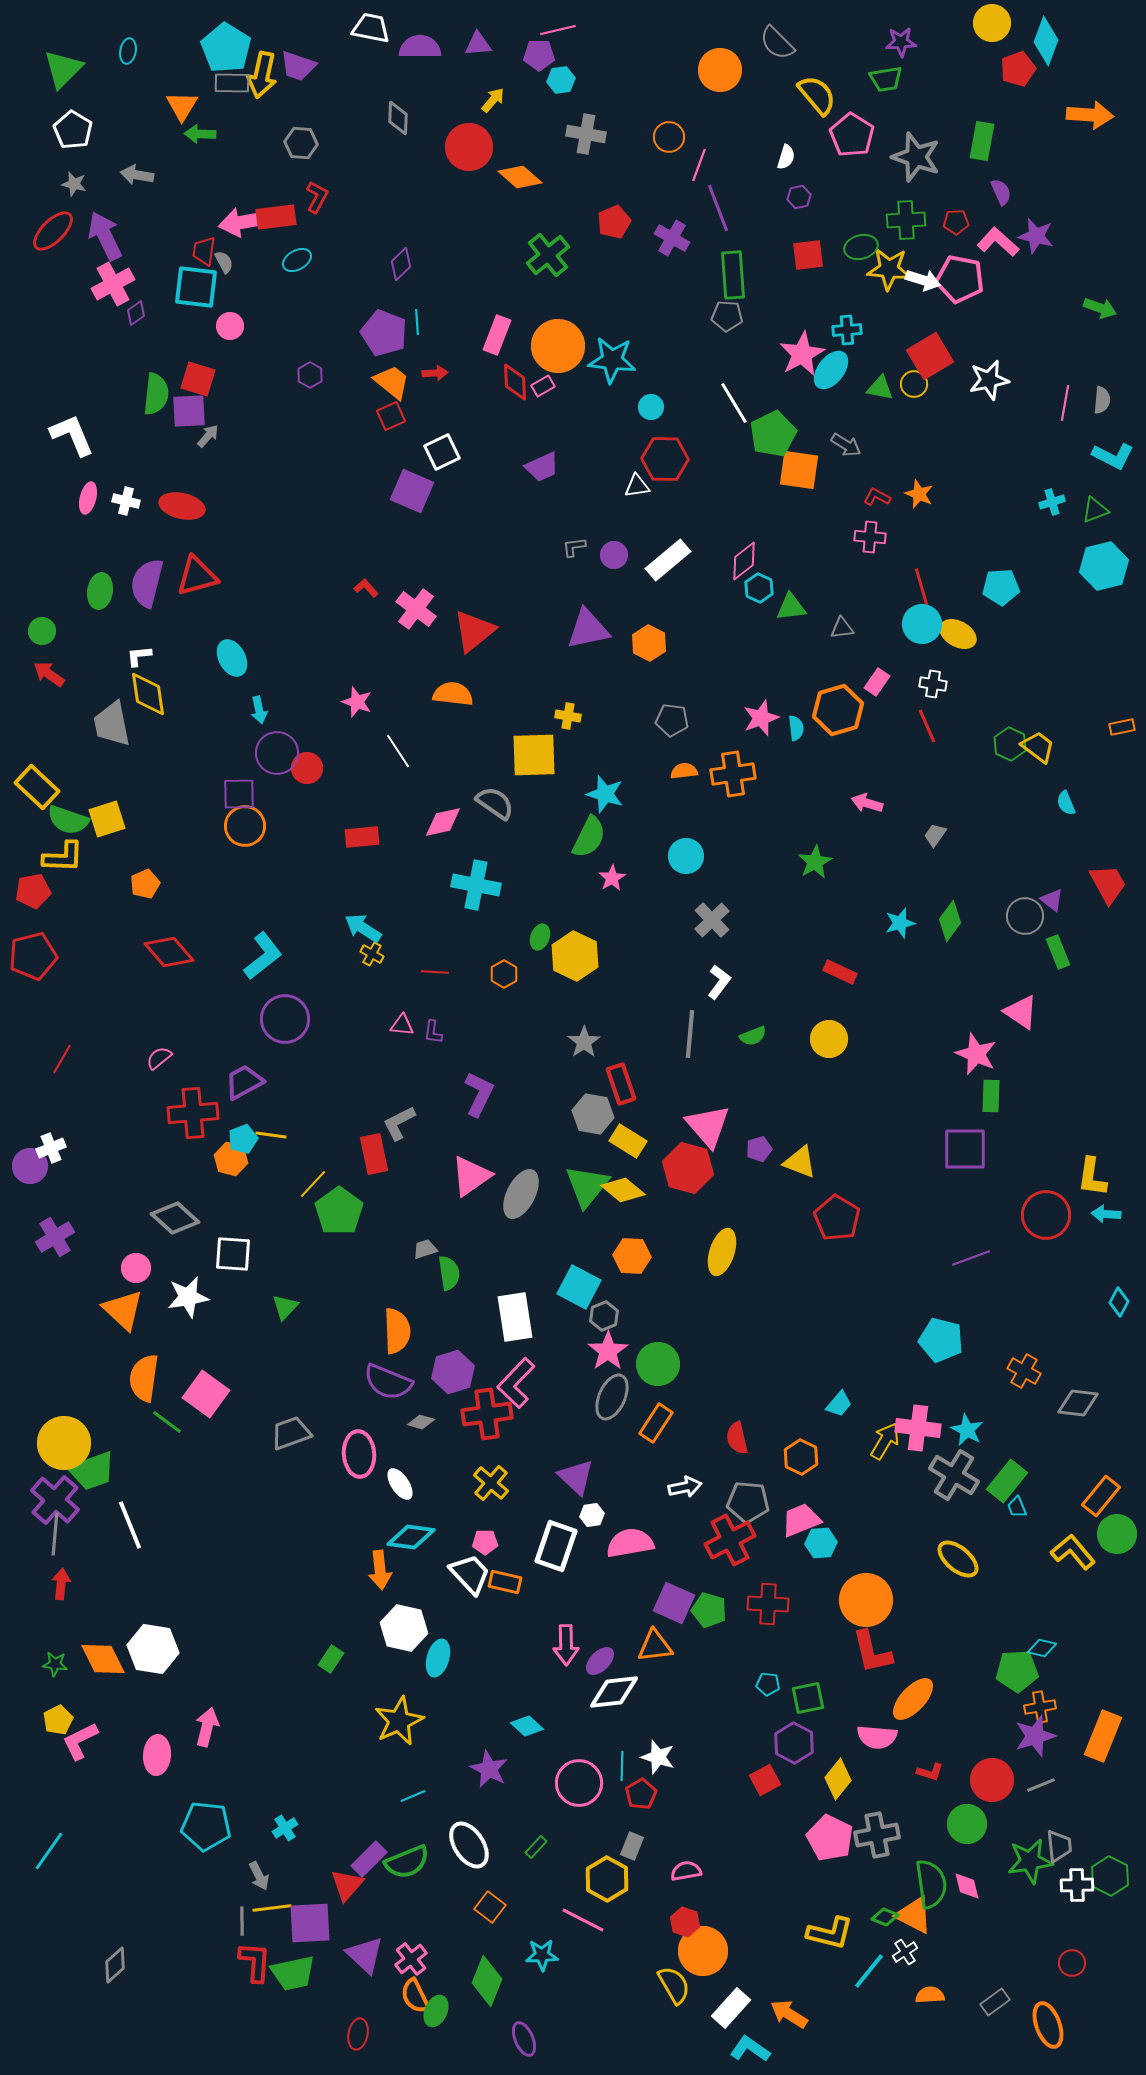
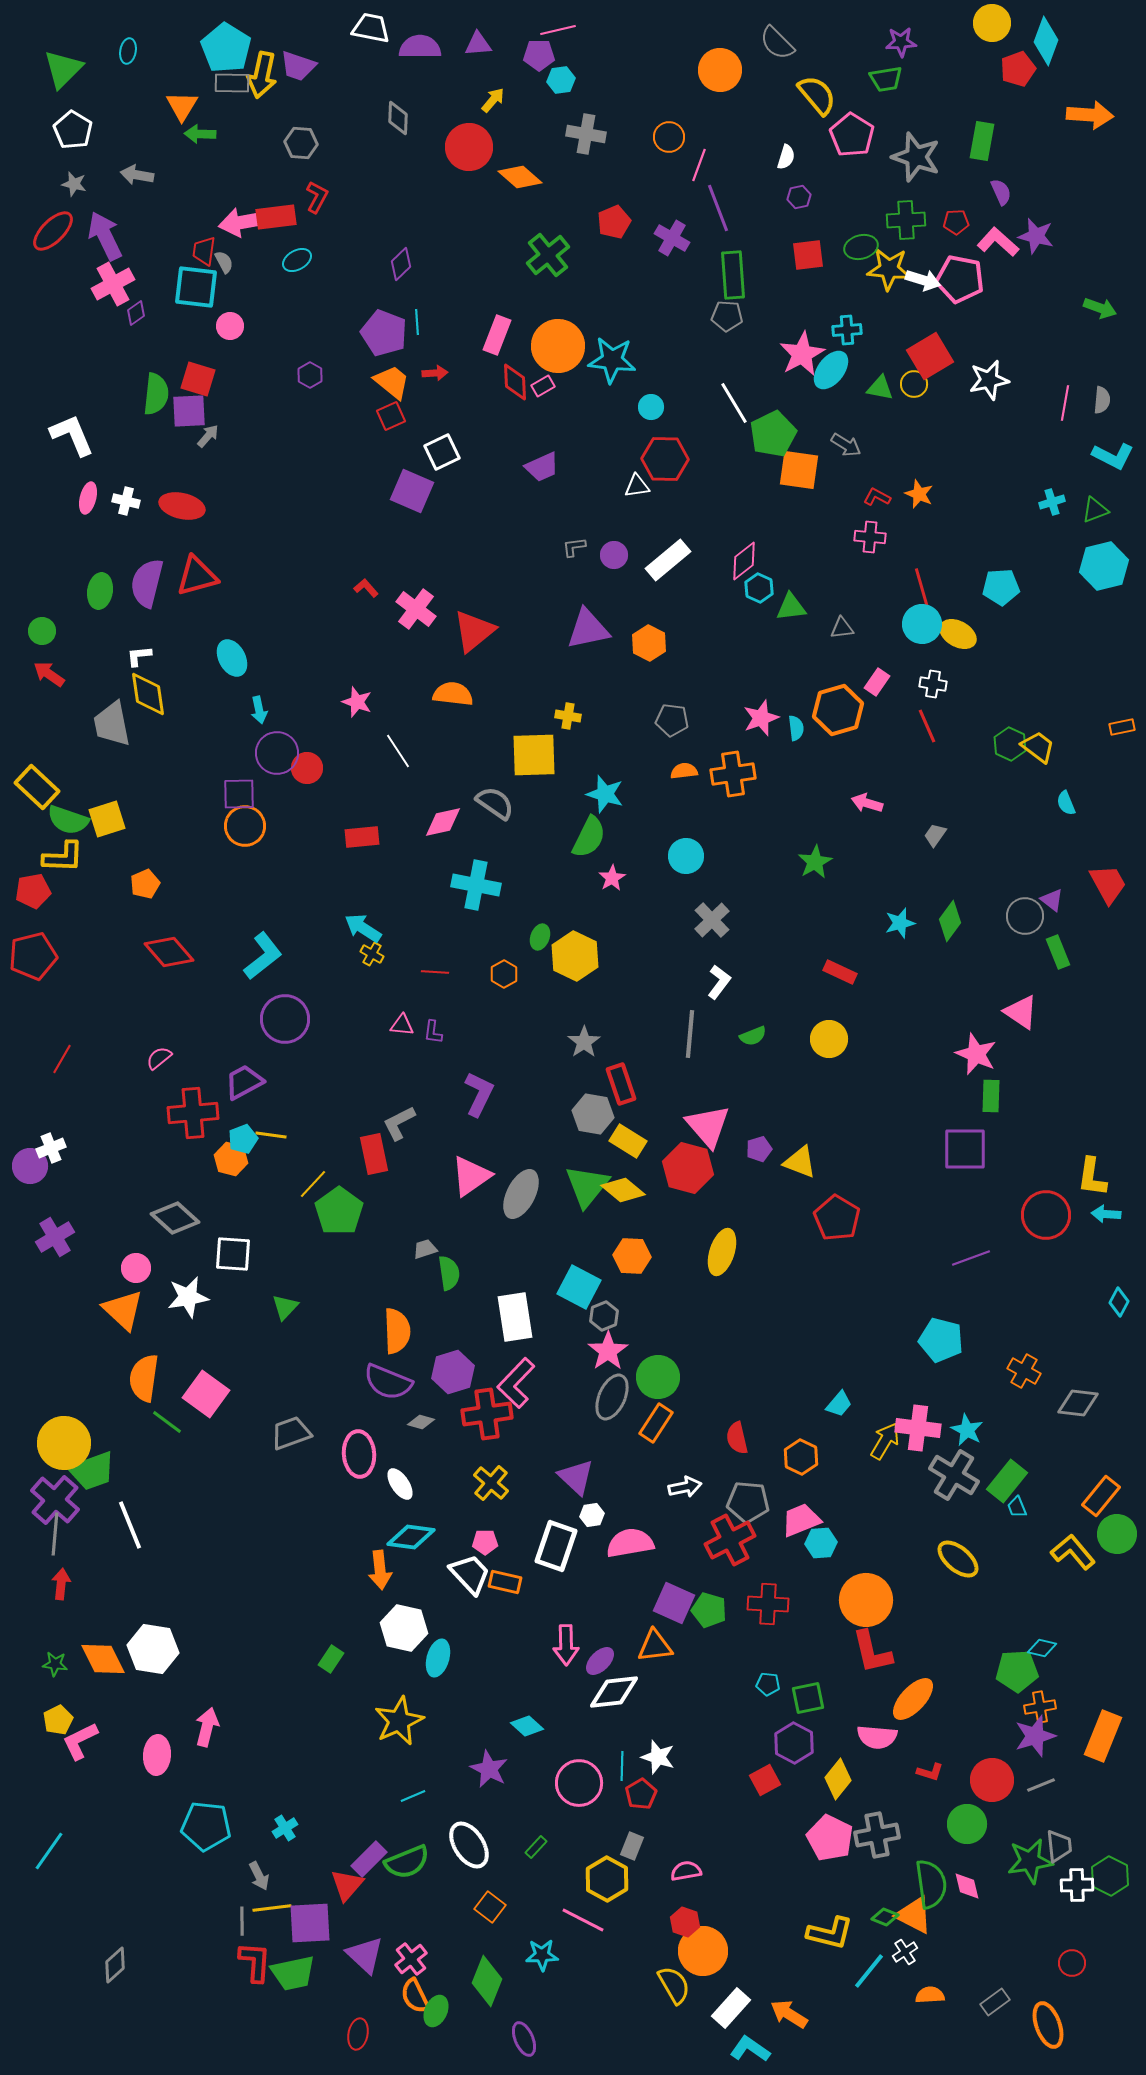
green circle at (658, 1364): moved 13 px down
